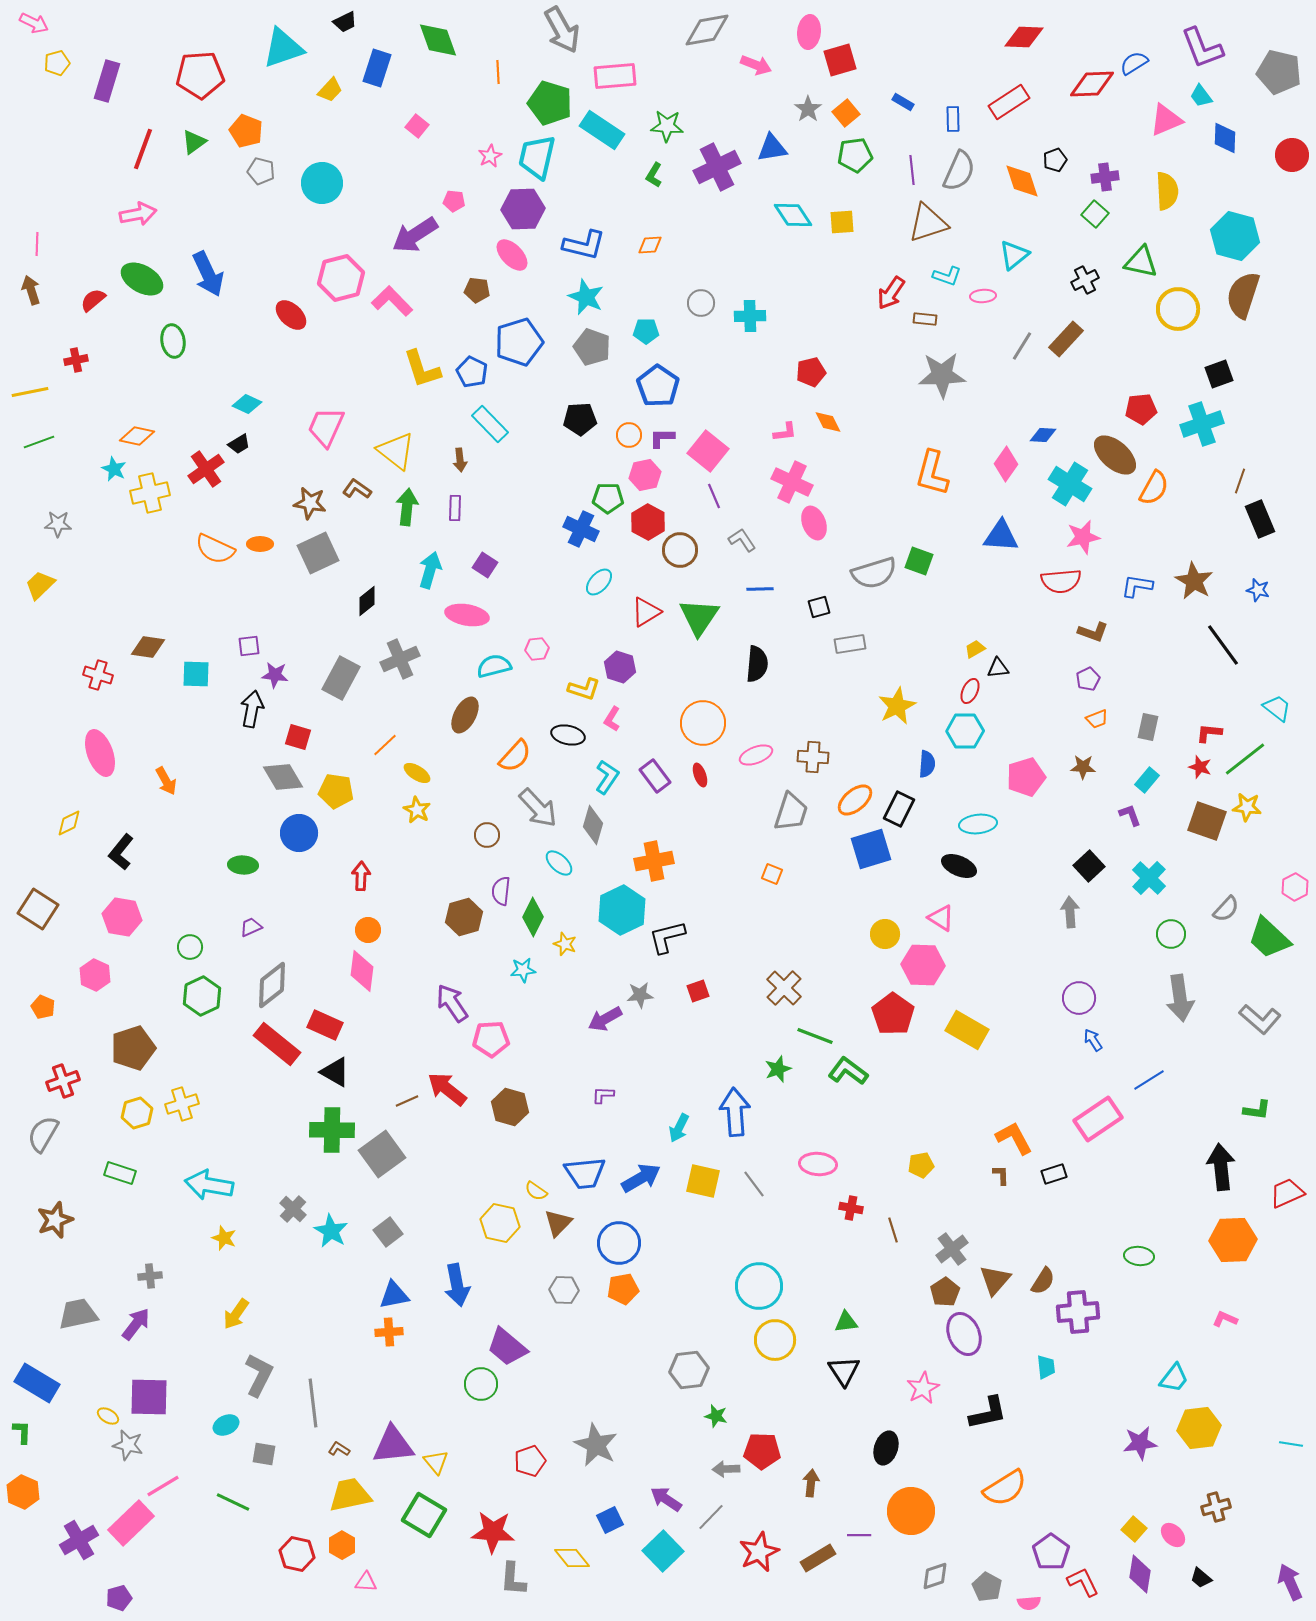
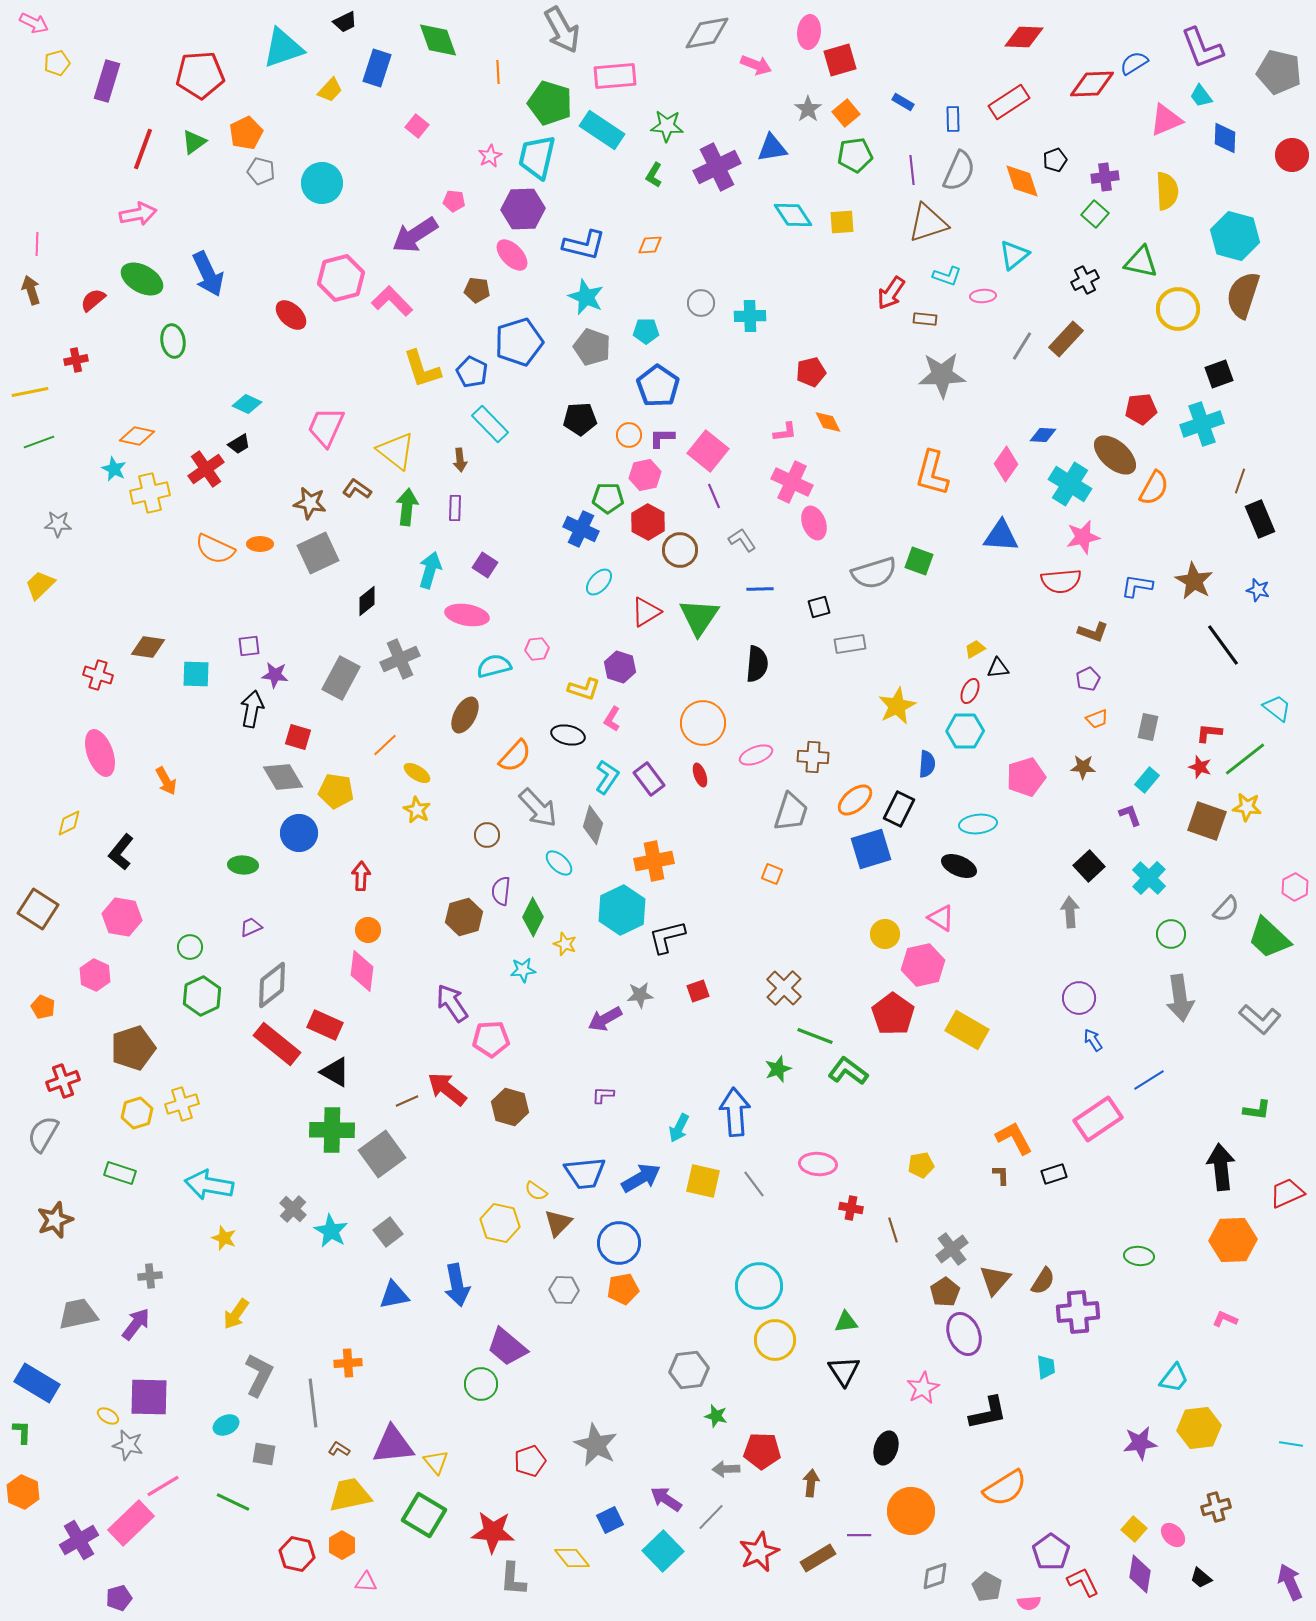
gray diamond at (707, 30): moved 3 px down
orange pentagon at (246, 131): moved 2 px down; rotated 24 degrees clockwise
purple rectangle at (655, 776): moved 6 px left, 3 px down
pink hexagon at (923, 965): rotated 15 degrees counterclockwise
orange cross at (389, 1332): moved 41 px left, 31 px down
